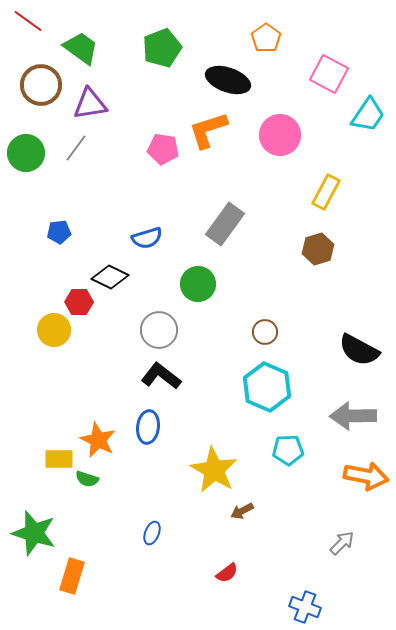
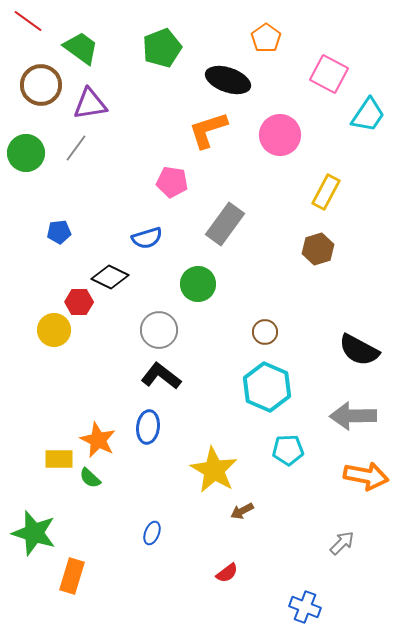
pink pentagon at (163, 149): moved 9 px right, 33 px down
green semicircle at (87, 479): moved 3 px right, 1 px up; rotated 25 degrees clockwise
